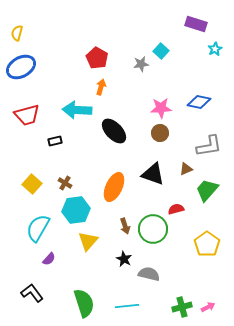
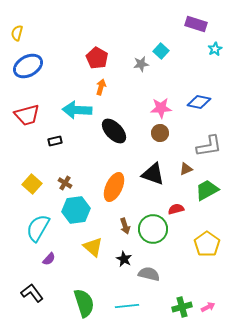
blue ellipse: moved 7 px right, 1 px up
green trapezoid: rotated 20 degrees clockwise
yellow triangle: moved 5 px right, 6 px down; rotated 30 degrees counterclockwise
